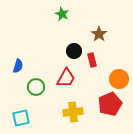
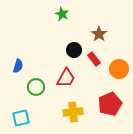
black circle: moved 1 px up
red rectangle: moved 2 px right, 1 px up; rotated 24 degrees counterclockwise
orange circle: moved 10 px up
